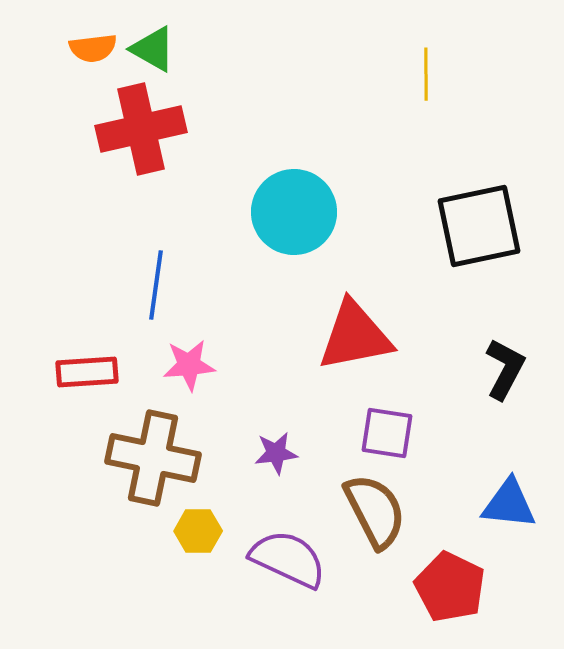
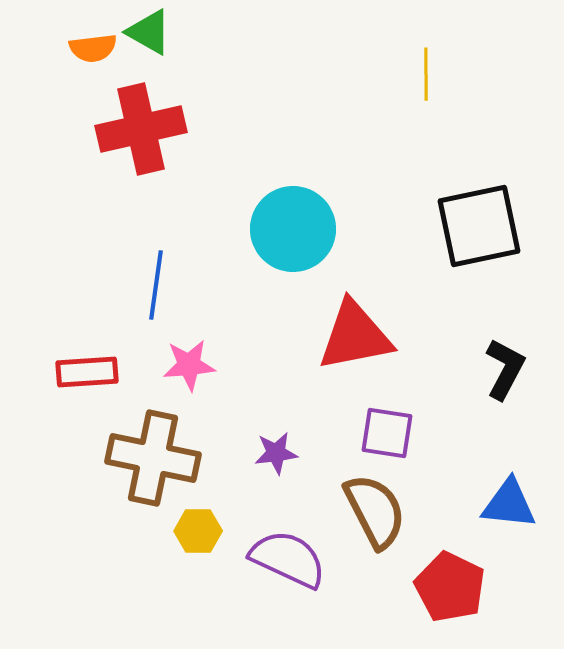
green triangle: moved 4 px left, 17 px up
cyan circle: moved 1 px left, 17 px down
